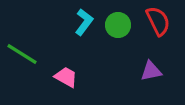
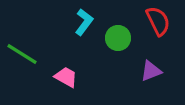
green circle: moved 13 px down
purple triangle: rotated 10 degrees counterclockwise
